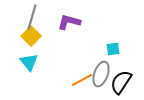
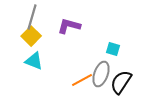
purple L-shape: moved 4 px down
cyan square: rotated 24 degrees clockwise
cyan triangle: moved 5 px right, 1 px up; rotated 30 degrees counterclockwise
